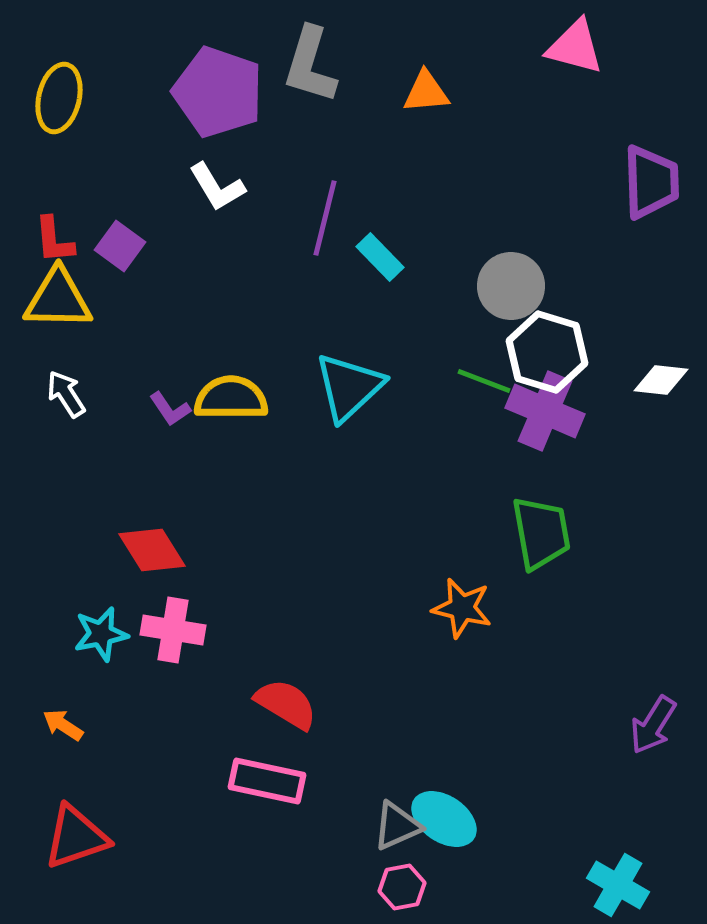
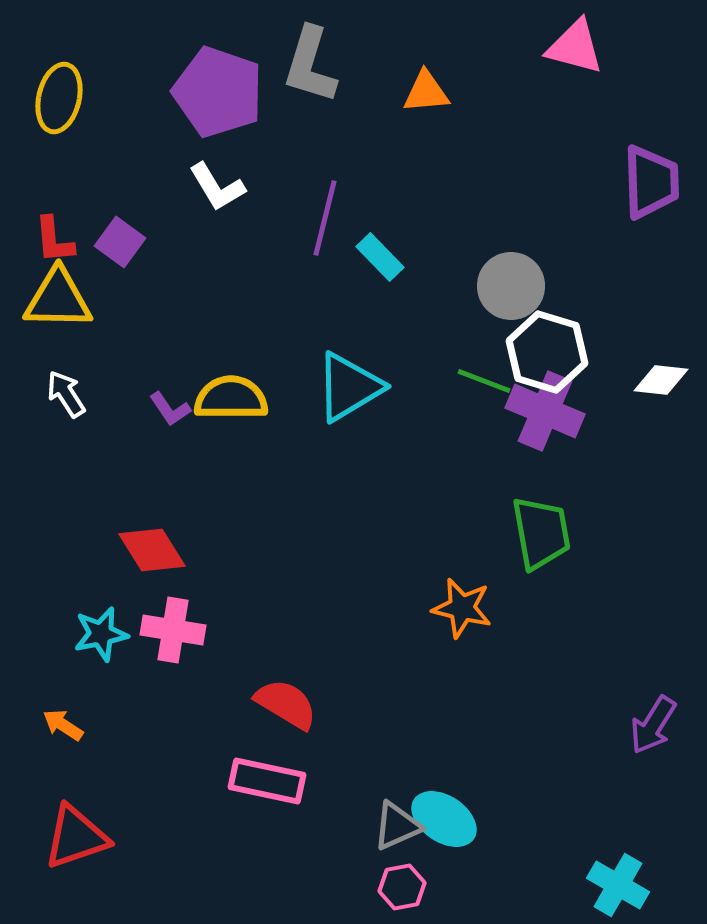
purple square: moved 4 px up
cyan triangle: rotated 12 degrees clockwise
